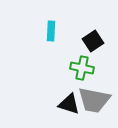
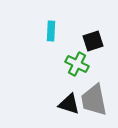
black square: rotated 15 degrees clockwise
green cross: moved 5 px left, 4 px up; rotated 15 degrees clockwise
gray trapezoid: rotated 68 degrees clockwise
